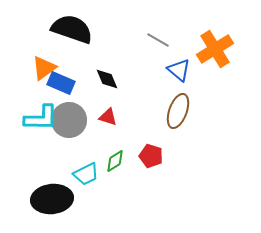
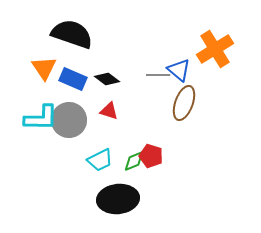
black semicircle: moved 5 px down
gray line: moved 35 px down; rotated 30 degrees counterclockwise
orange triangle: rotated 28 degrees counterclockwise
black diamond: rotated 30 degrees counterclockwise
blue rectangle: moved 12 px right, 4 px up
brown ellipse: moved 6 px right, 8 px up
red triangle: moved 1 px right, 6 px up
green diamond: moved 19 px right; rotated 10 degrees clockwise
cyan trapezoid: moved 14 px right, 14 px up
black ellipse: moved 66 px right
